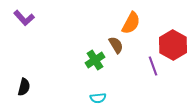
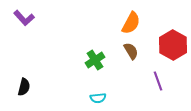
brown semicircle: moved 15 px right, 6 px down
purple line: moved 5 px right, 15 px down
